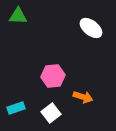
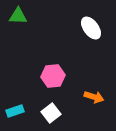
white ellipse: rotated 15 degrees clockwise
orange arrow: moved 11 px right
cyan rectangle: moved 1 px left, 3 px down
